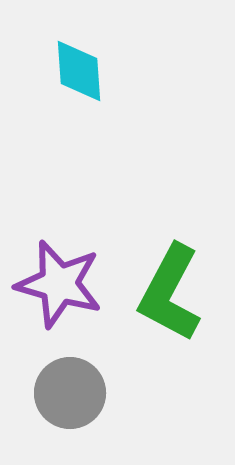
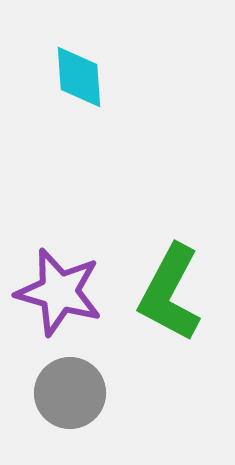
cyan diamond: moved 6 px down
purple star: moved 8 px down
